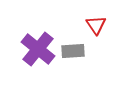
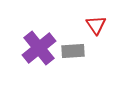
purple cross: moved 1 px right, 1 px up; rotated 12 degrees clockwise
